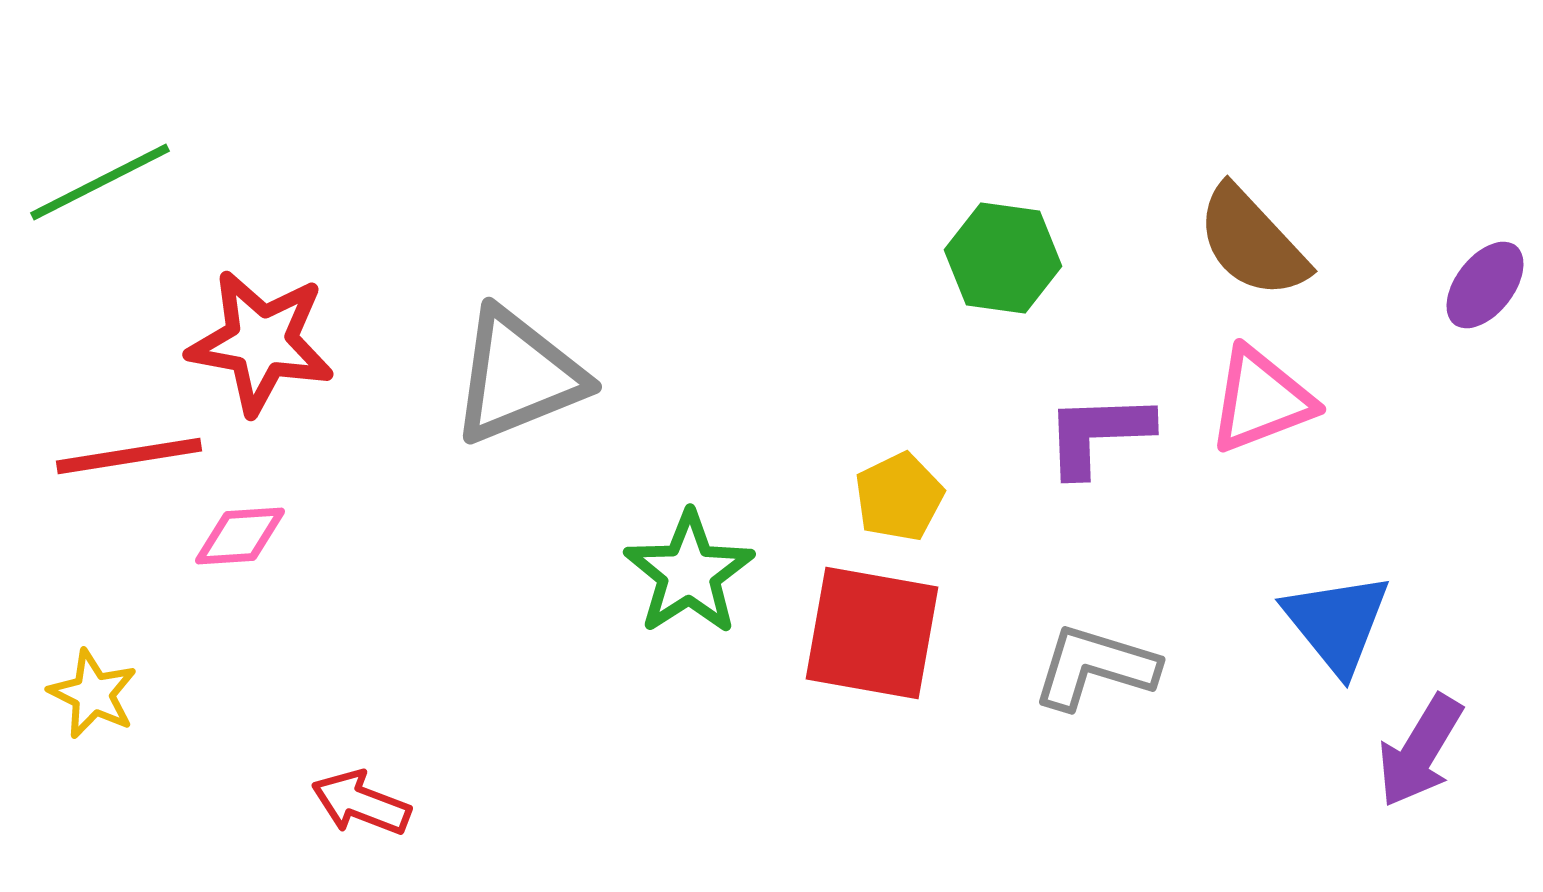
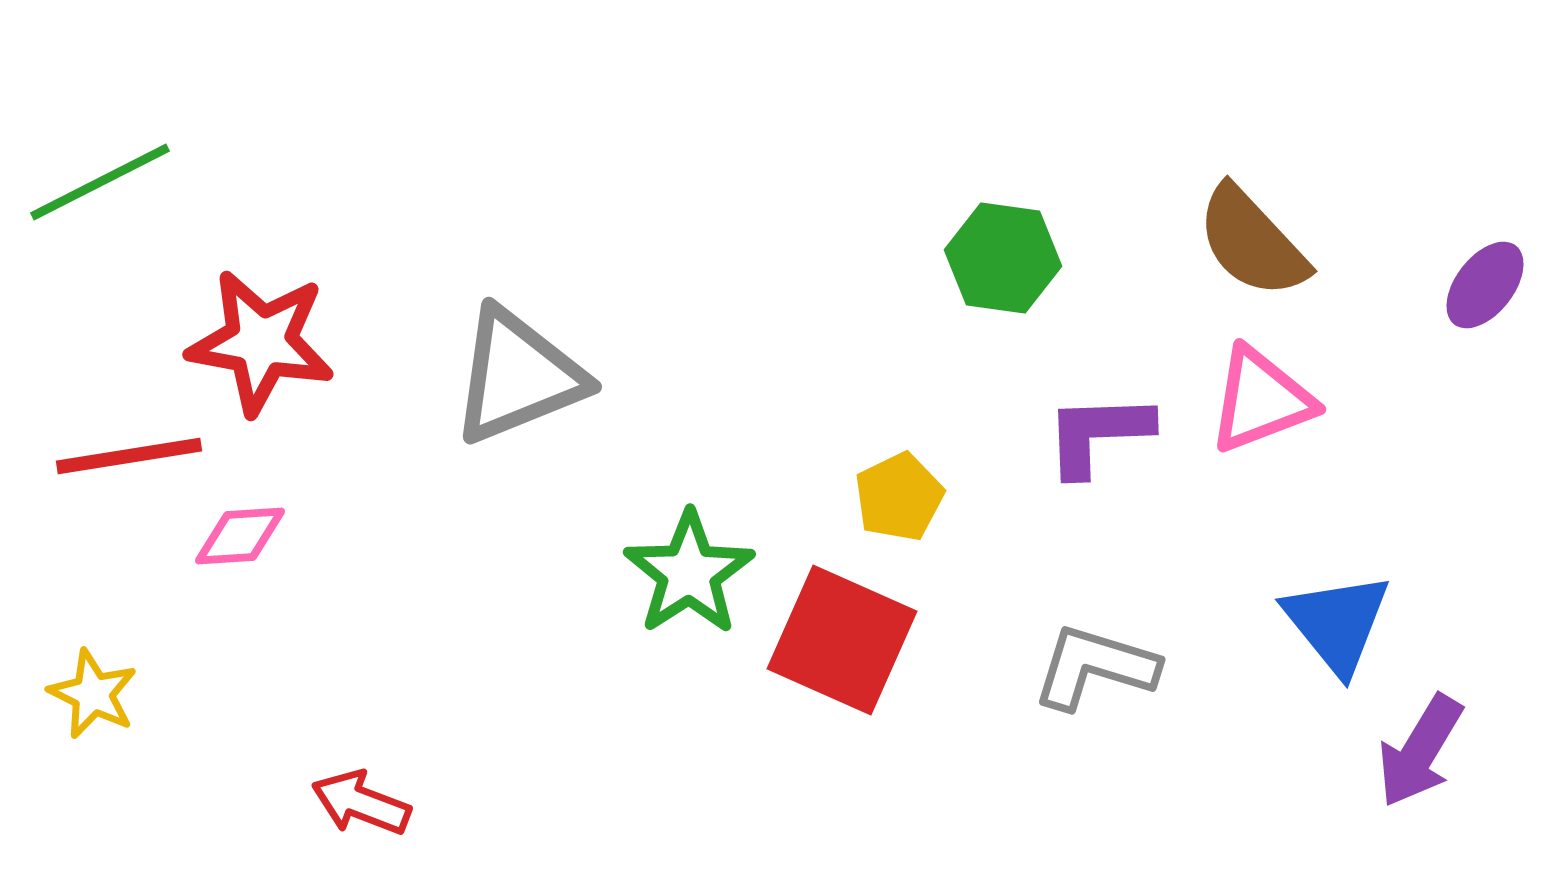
red square: moved 30 px left, 7 px down; rotated 14 degrees clockwise
